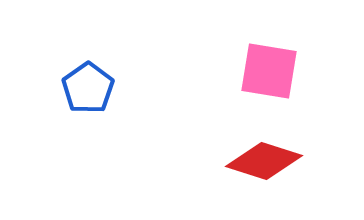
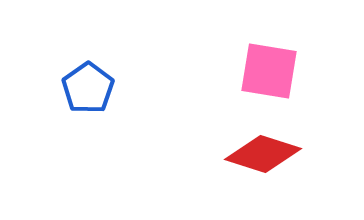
red diamond: moved 1 px left, 7 px up
